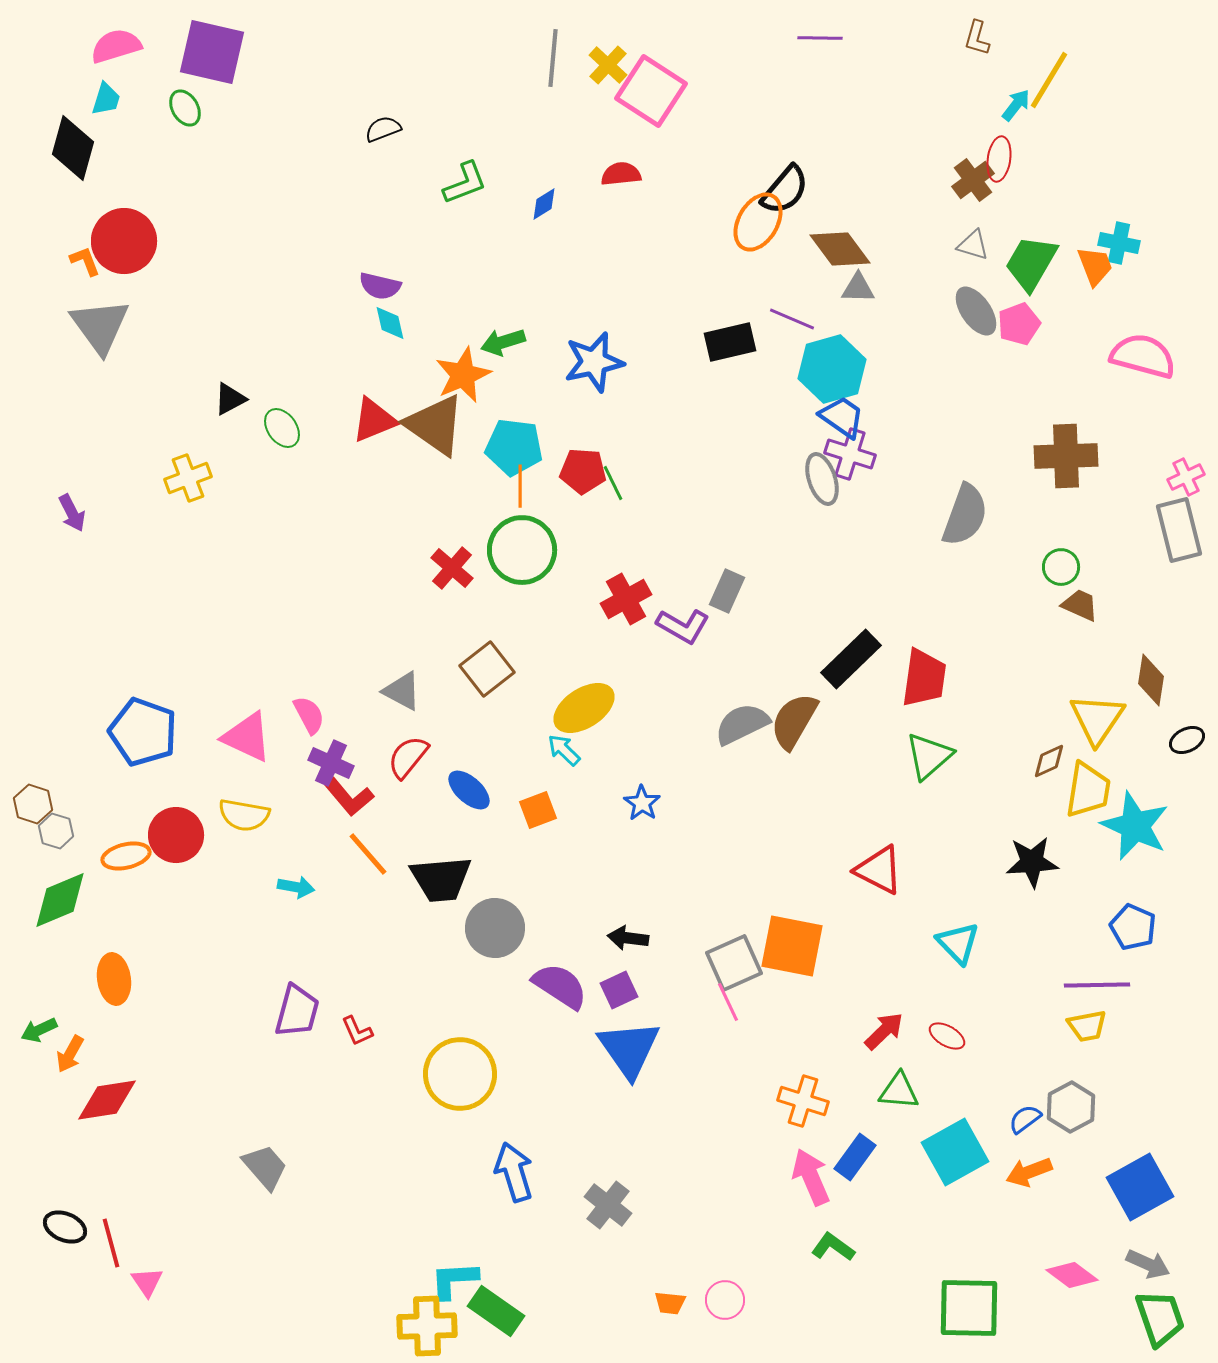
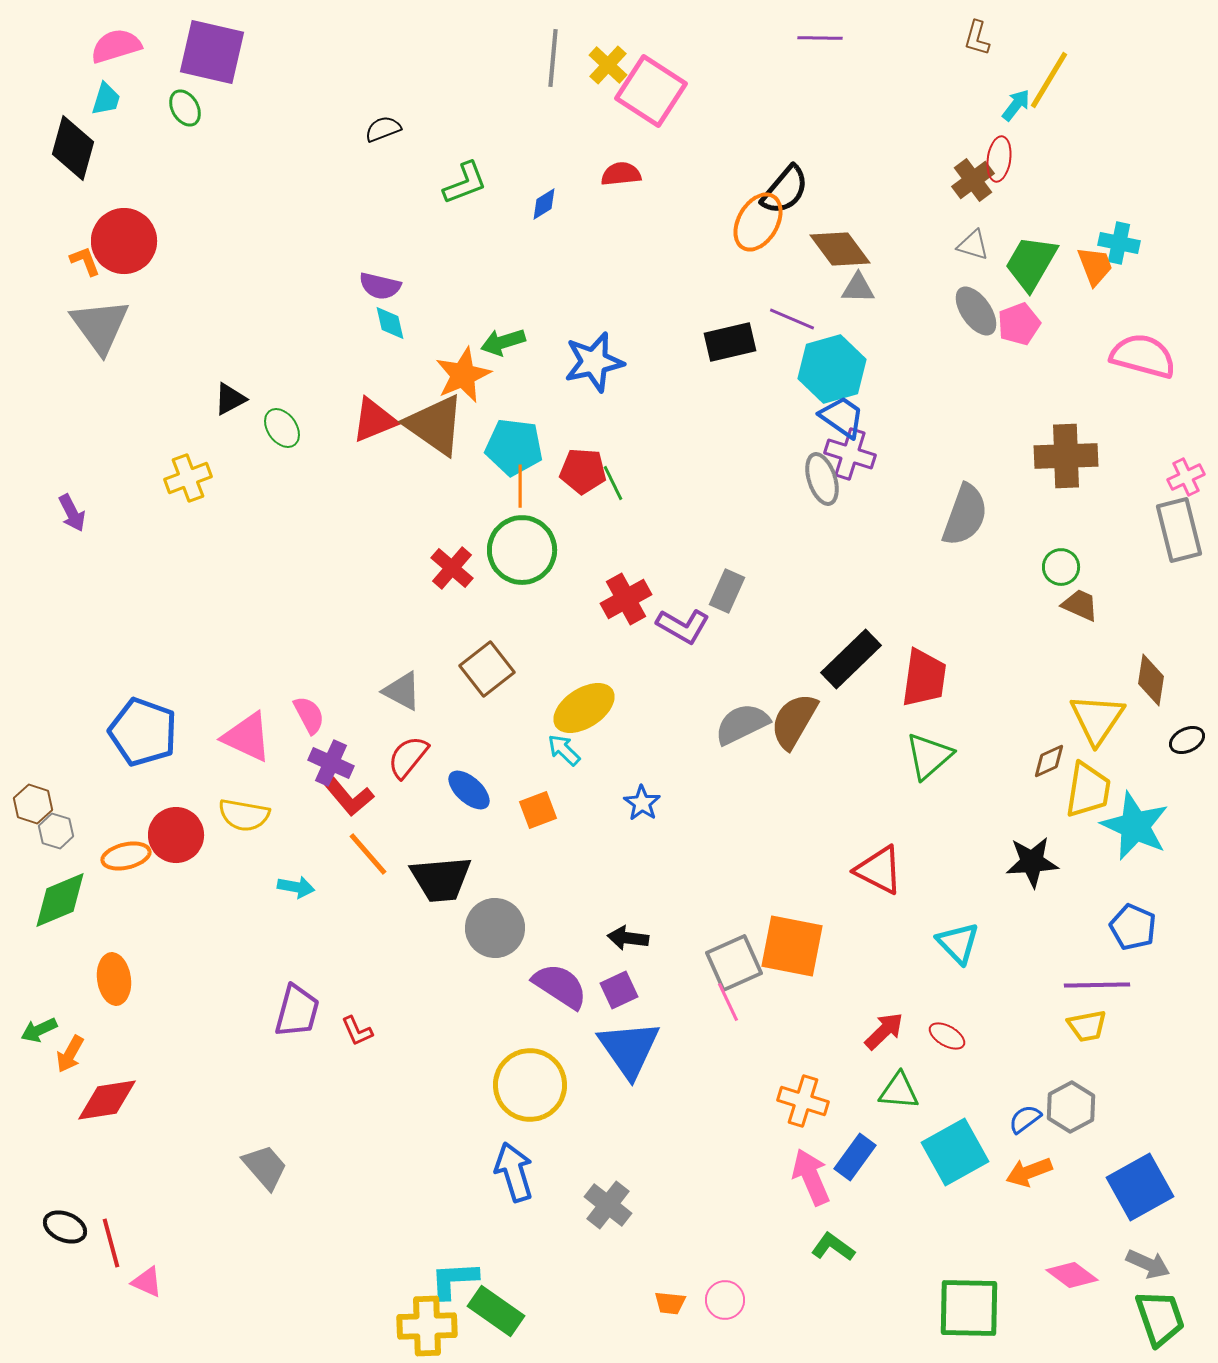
yellow circle at (460, 1074): moved 70 px right, 11 px down
pink triangle at (147, 1282): rotated 32 degrees counterclockwise
